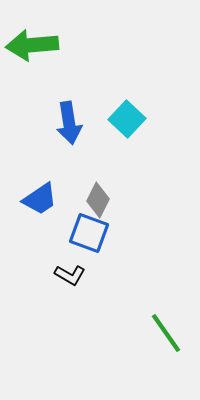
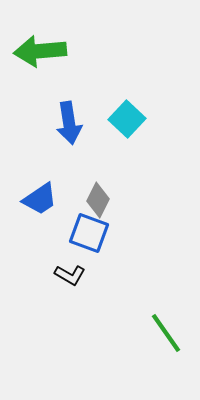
green arrow: moved 8 px right, 6 px down
